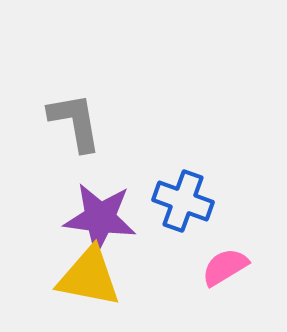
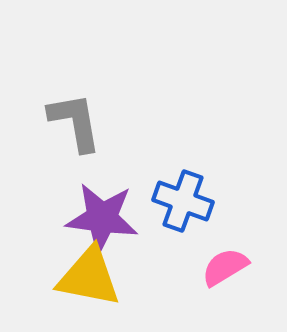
purple star: moved 2 px right
